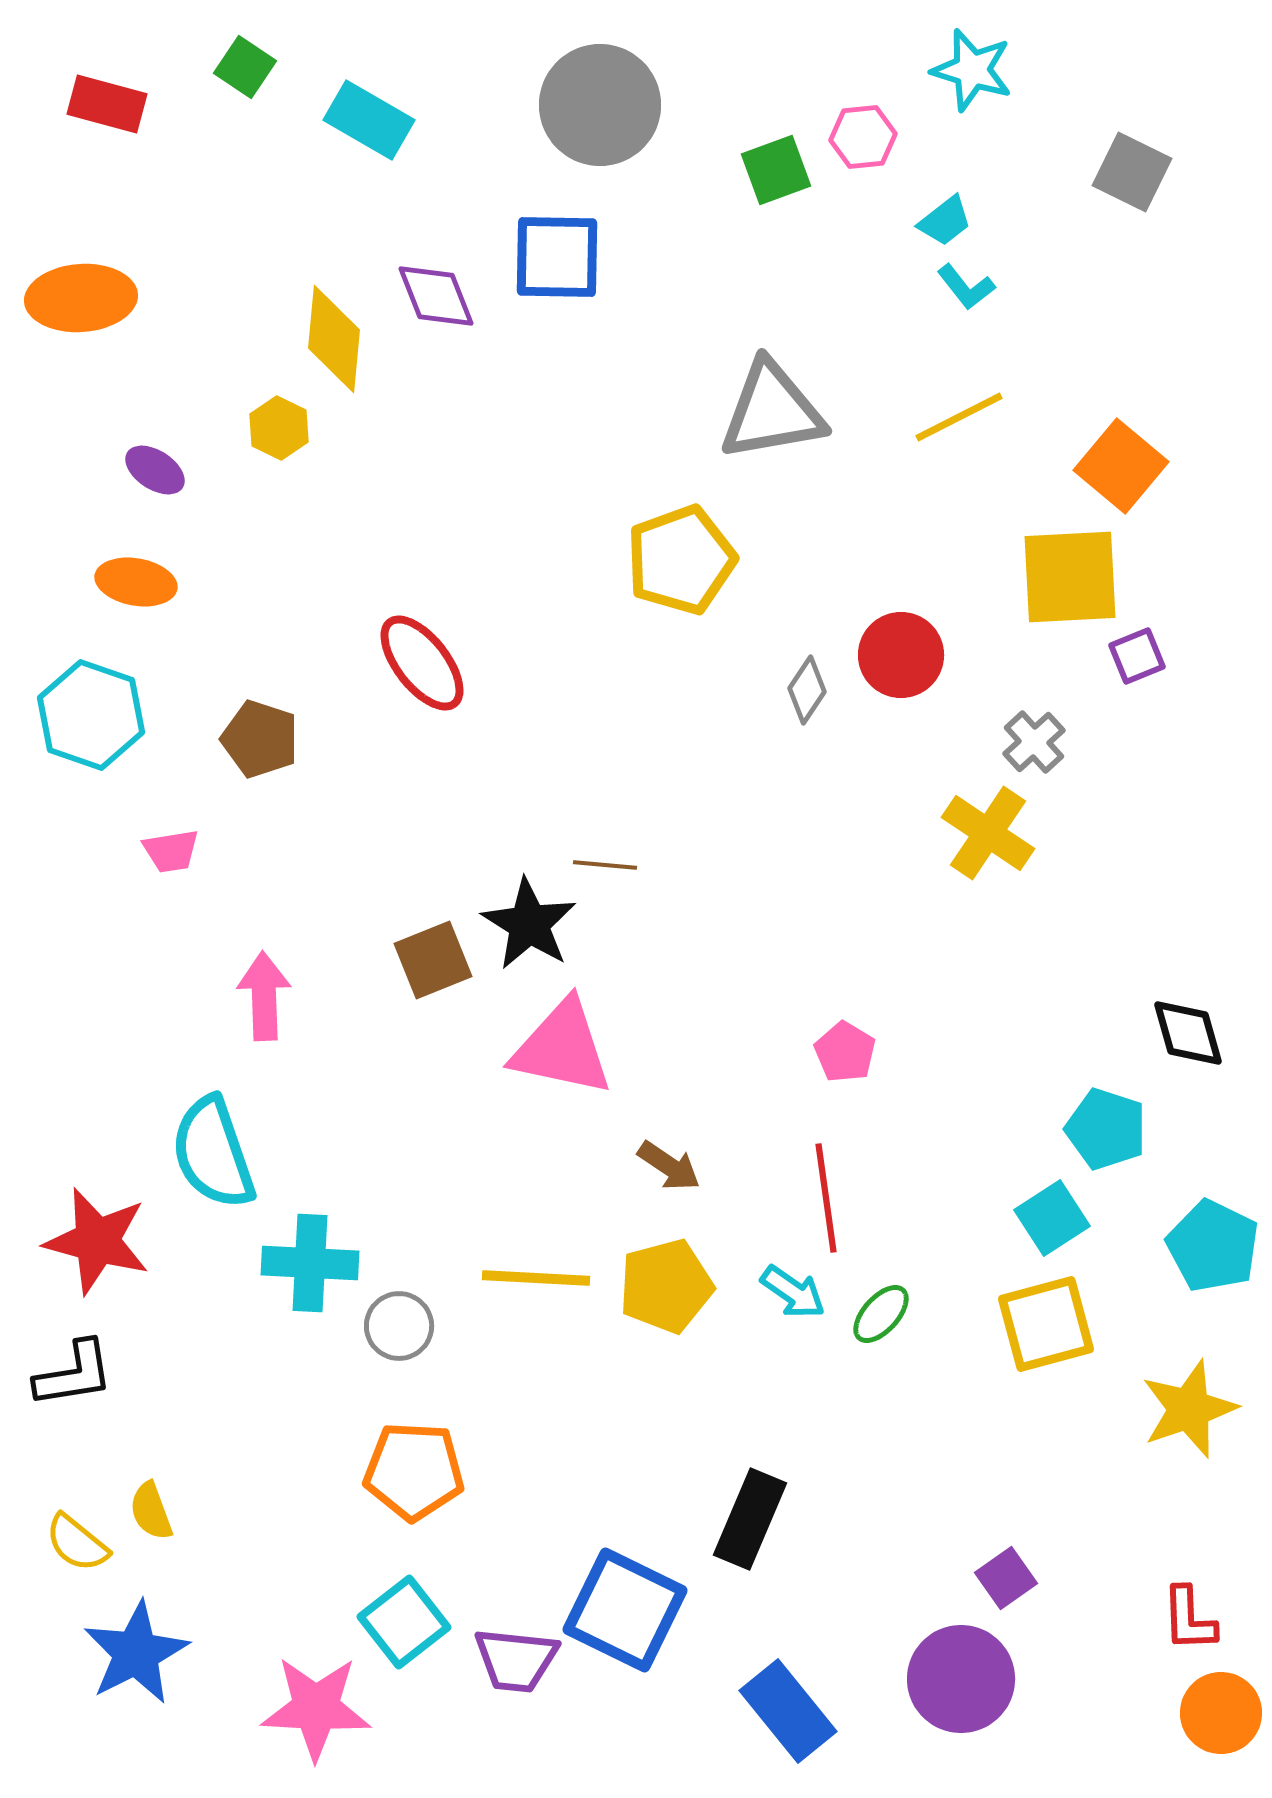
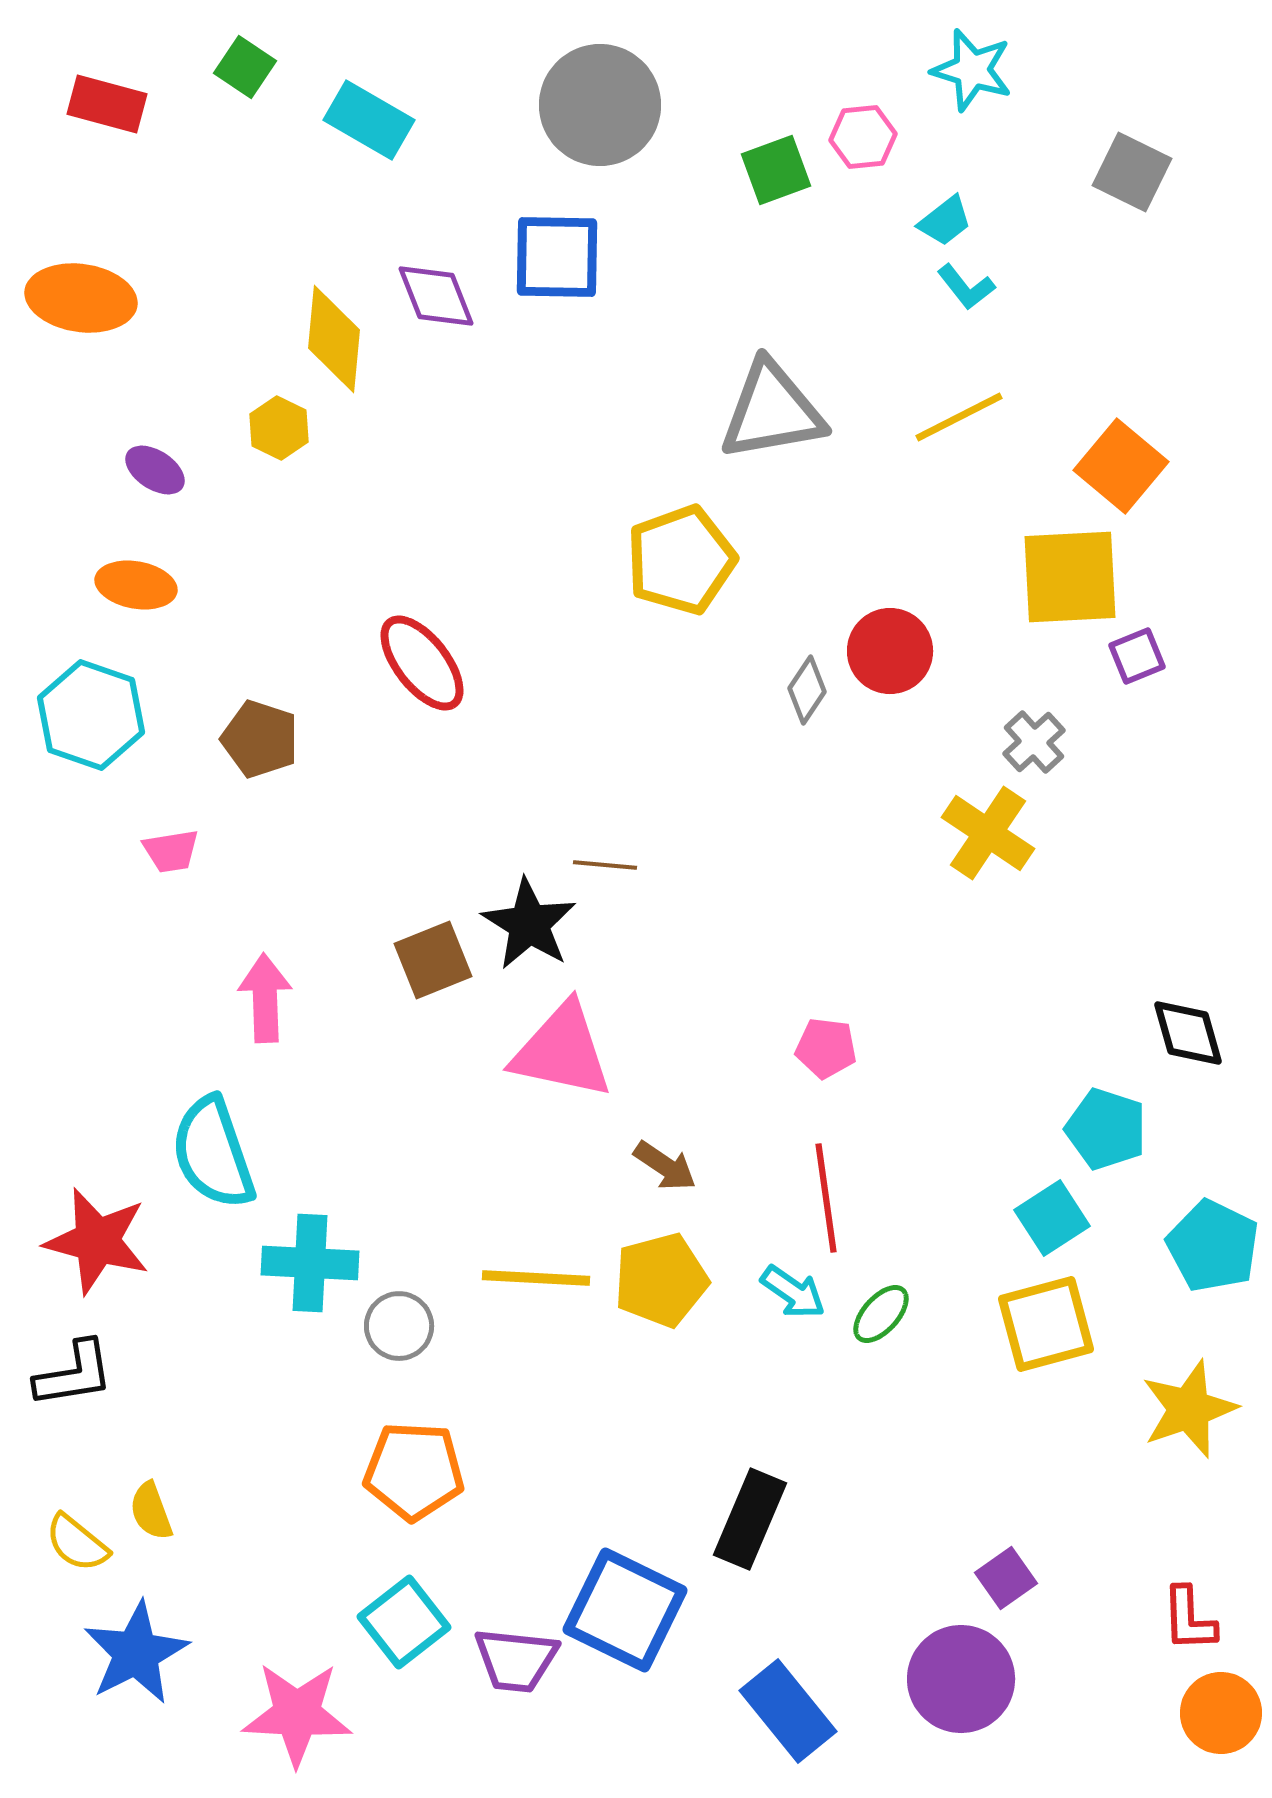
orange ellipse at (81, 298): rotated 12 degrees clockwise
orange ellipse at (136, 582): moved 3 px down
red circle at (901, 655): moved 11 px left, 4 px up
pink arrow at (264, 996): moved 1 px right, 2 px down
pink triangle at (562, 1048): moved 3 px down
pink pentagon at (845, 1052): moved 19 px left, 4 px up; rotated 24 degrees counterclockwise
brown arrow at (669, 1166): moved 4 px left
yellow pentagon at (666, 1286): moved 5 px left, 6 px up
pink star at (316, 1708): moved 19 px left, 6 px down
